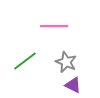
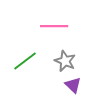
gray star: moved 1 px left, 1 px up
purple triangle: rotated 18 degrees clockwise
